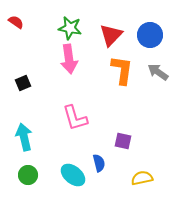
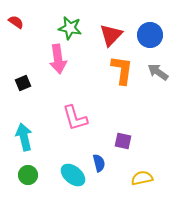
pink arrow: moved 11 px left
